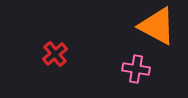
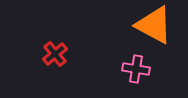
orange triangle: moved 3 px left, 1 px up
